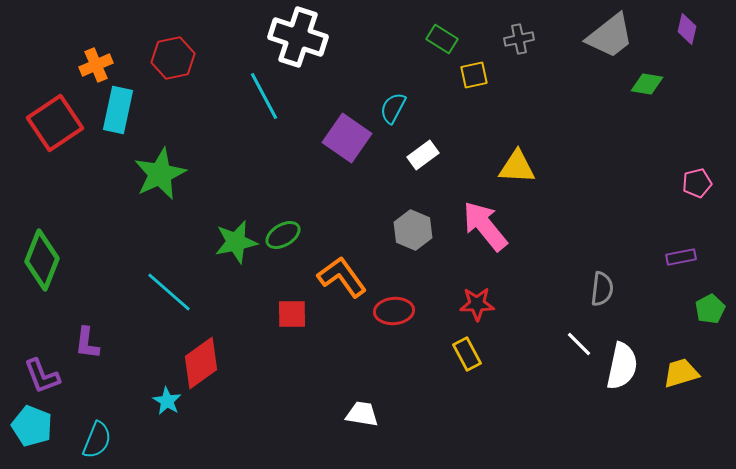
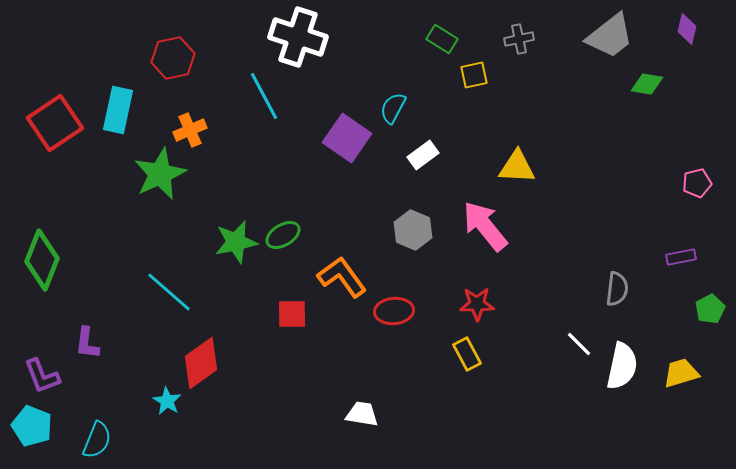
orange cross at (96, 65): moved 94 px right, 65 px down
gray semicircle at (602, 289): moved 15 px right
